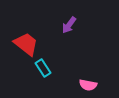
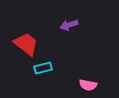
purple arrow: rotated 36 degrees clockwise
cyan rectangle: rotated 72 degrees counterclockwise
